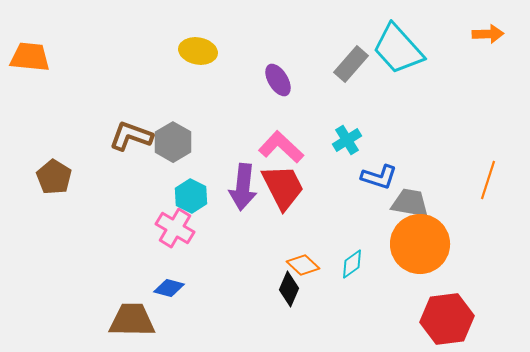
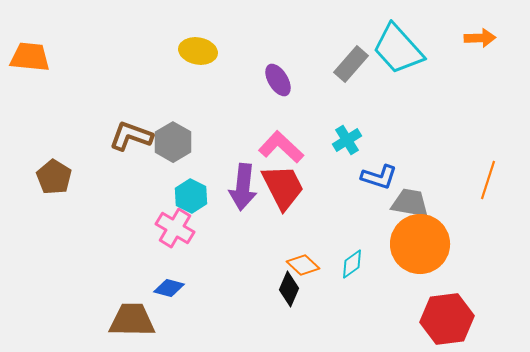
orange arrow: moved 8 px left, 4 px down
